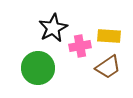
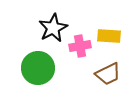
brown trapezoid: moved 7 px down; rotated 8 degrees clockwise
